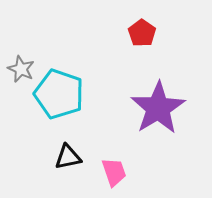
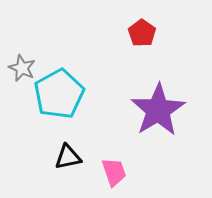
gray star: moved 1 px right, 1 px up
cyan pentagon: rotated 24 degrees clockwise
purple star: moved 2 px down
